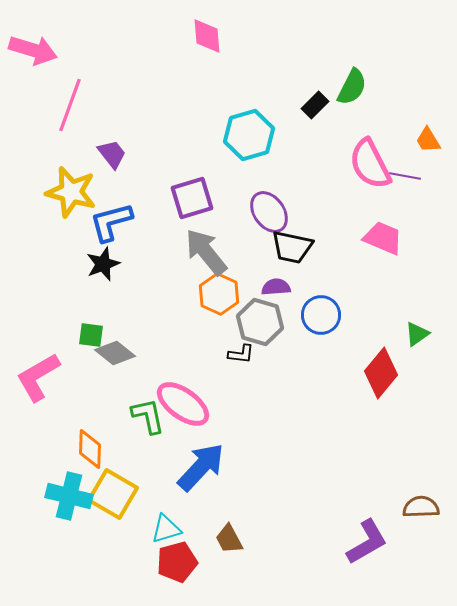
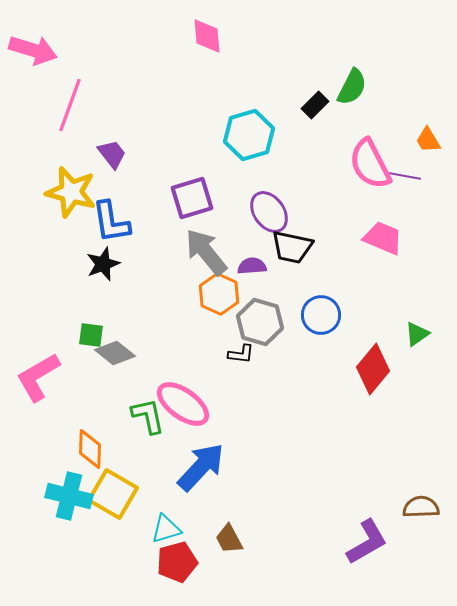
blue L-shape: rotated 84 degrees counterclockwise
purple semicircle: moved 24 px left, 21 px up
red diamond: moved 8 px left, 4 px up
